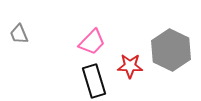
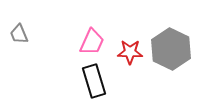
pink trapezoid: rotated 20 degrees counterclockwise
gray hexagon: moved 1 px up
red star: moved 14 px up
